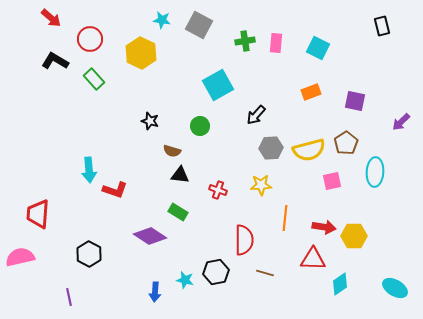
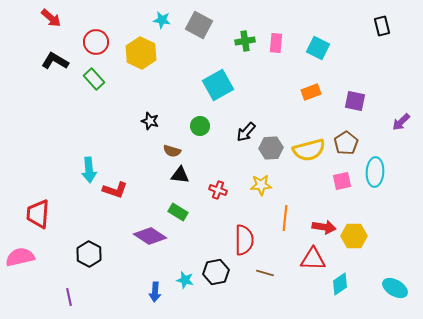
red circle at (90, 39): moved 6 px right, 3 px down
black arrow at (256, 115): moved 10 px left, 17 px down
pink square at (332, 181): moved 10 px right
